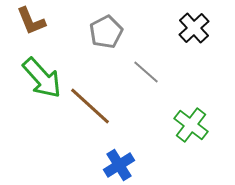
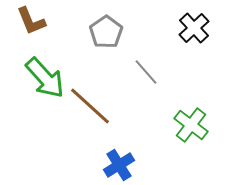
gray pentagon: rotated 8 degrees counterclockwise
gray line: rotated 8 degrees clockwise
green arrow: moved 3 px right
